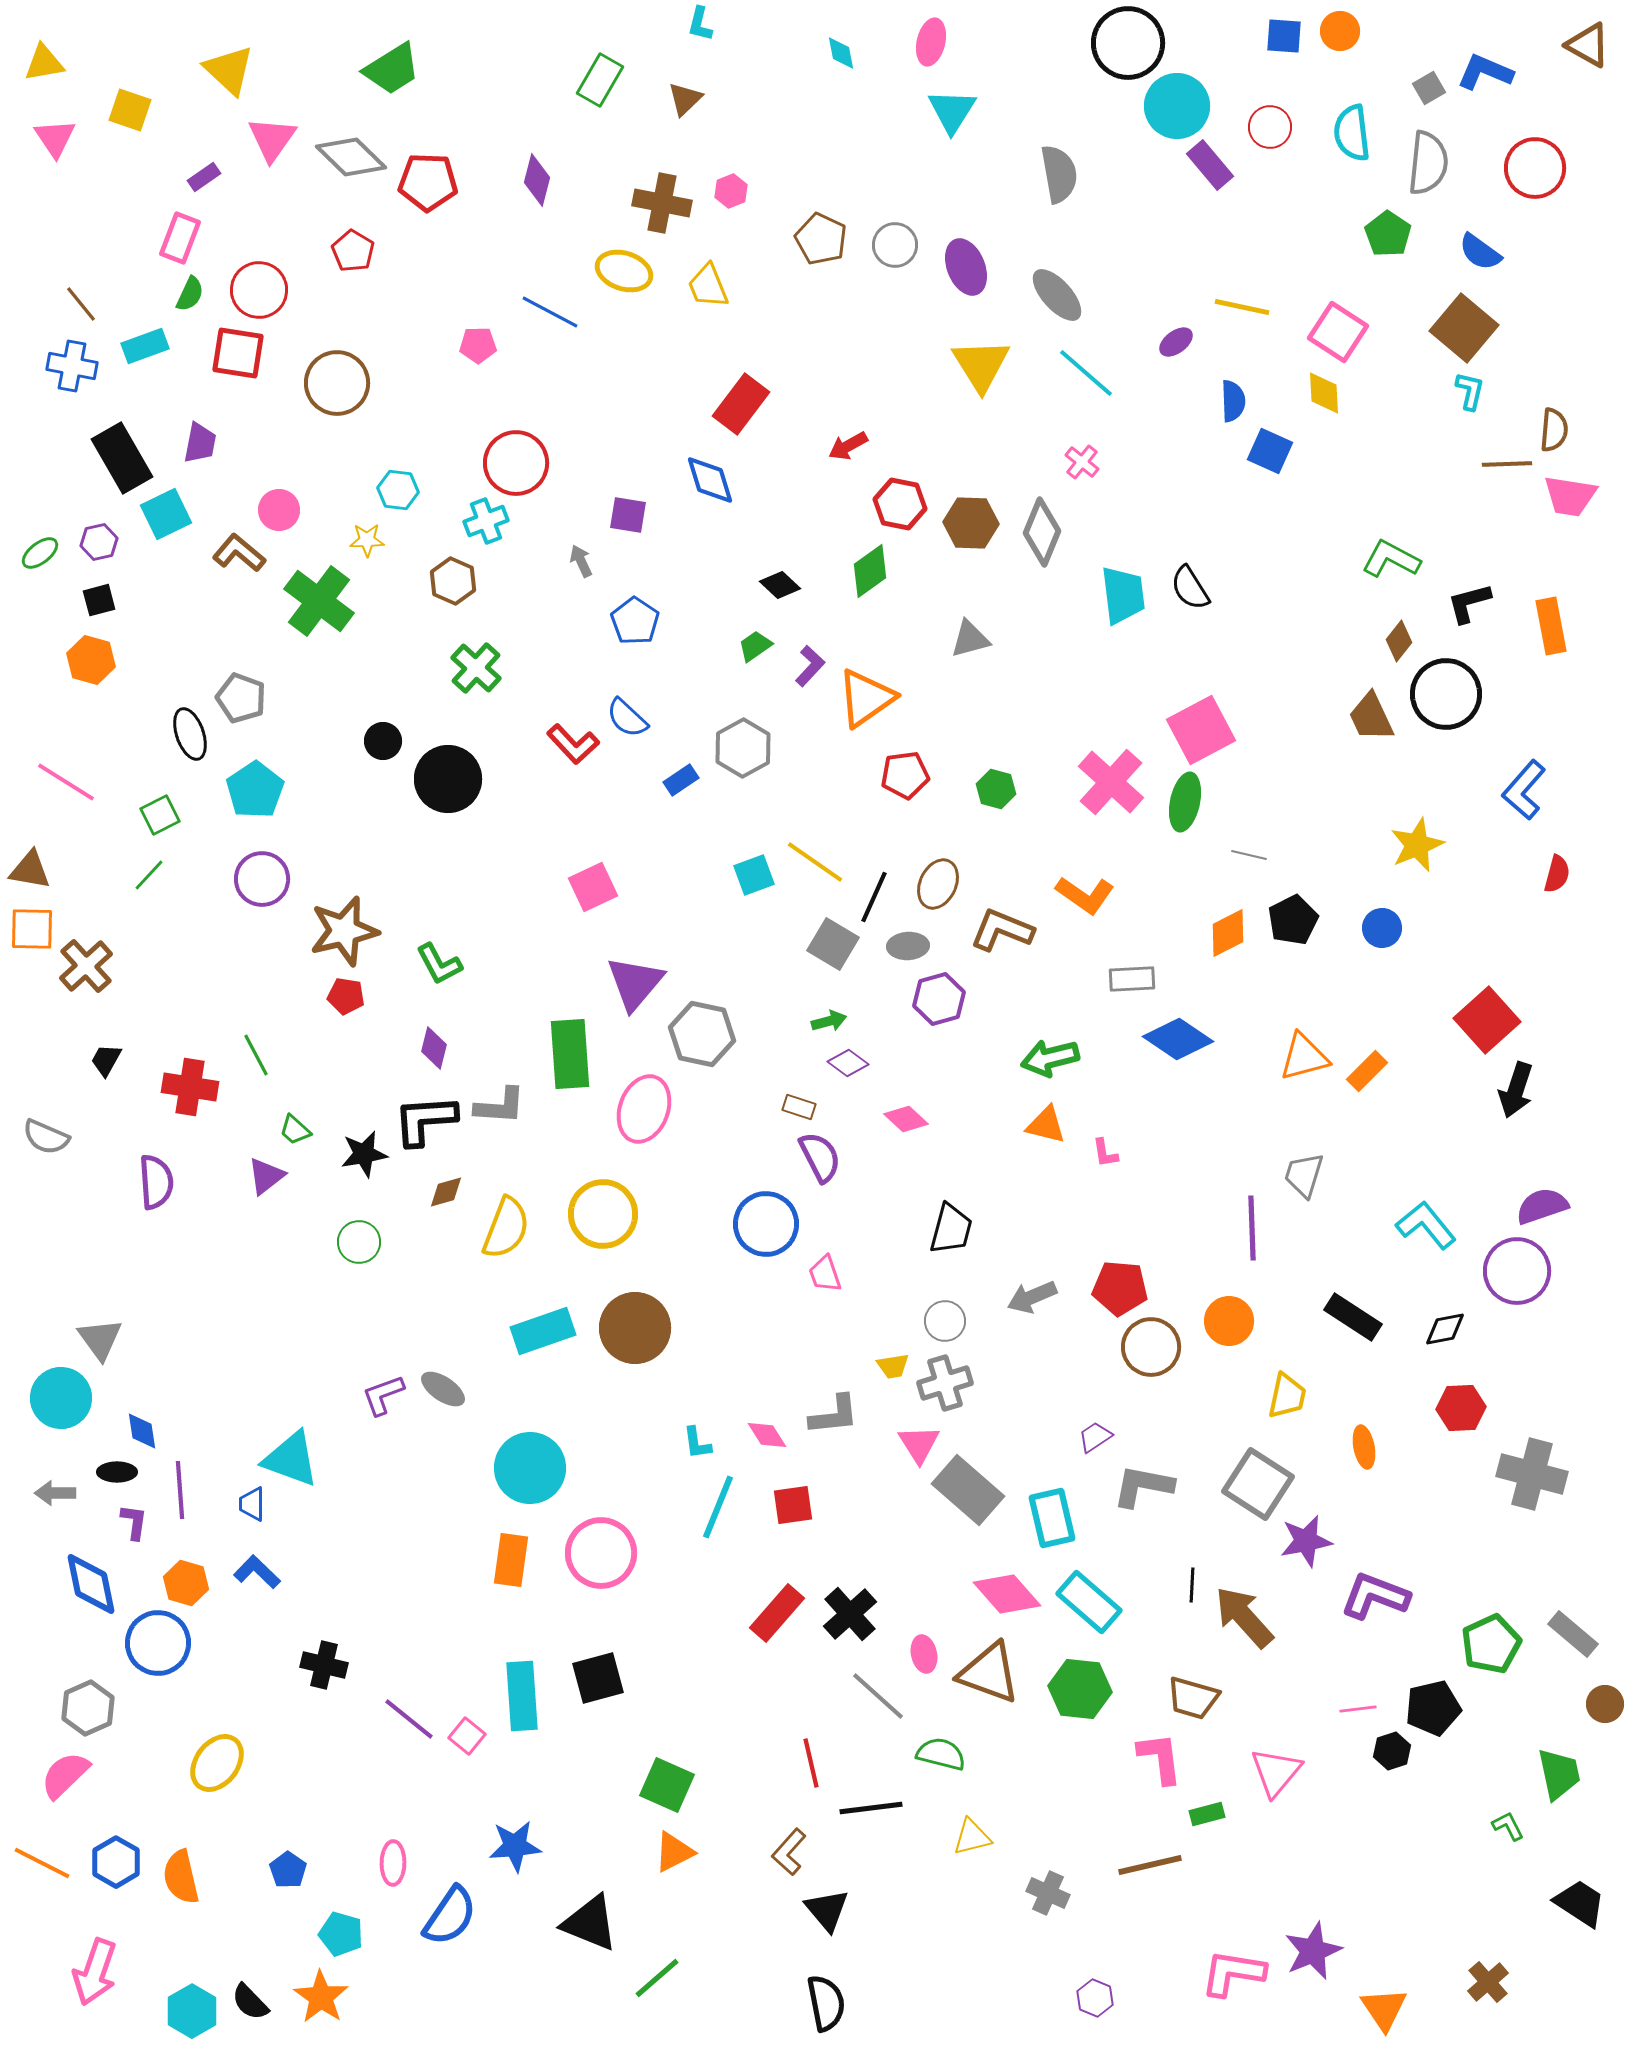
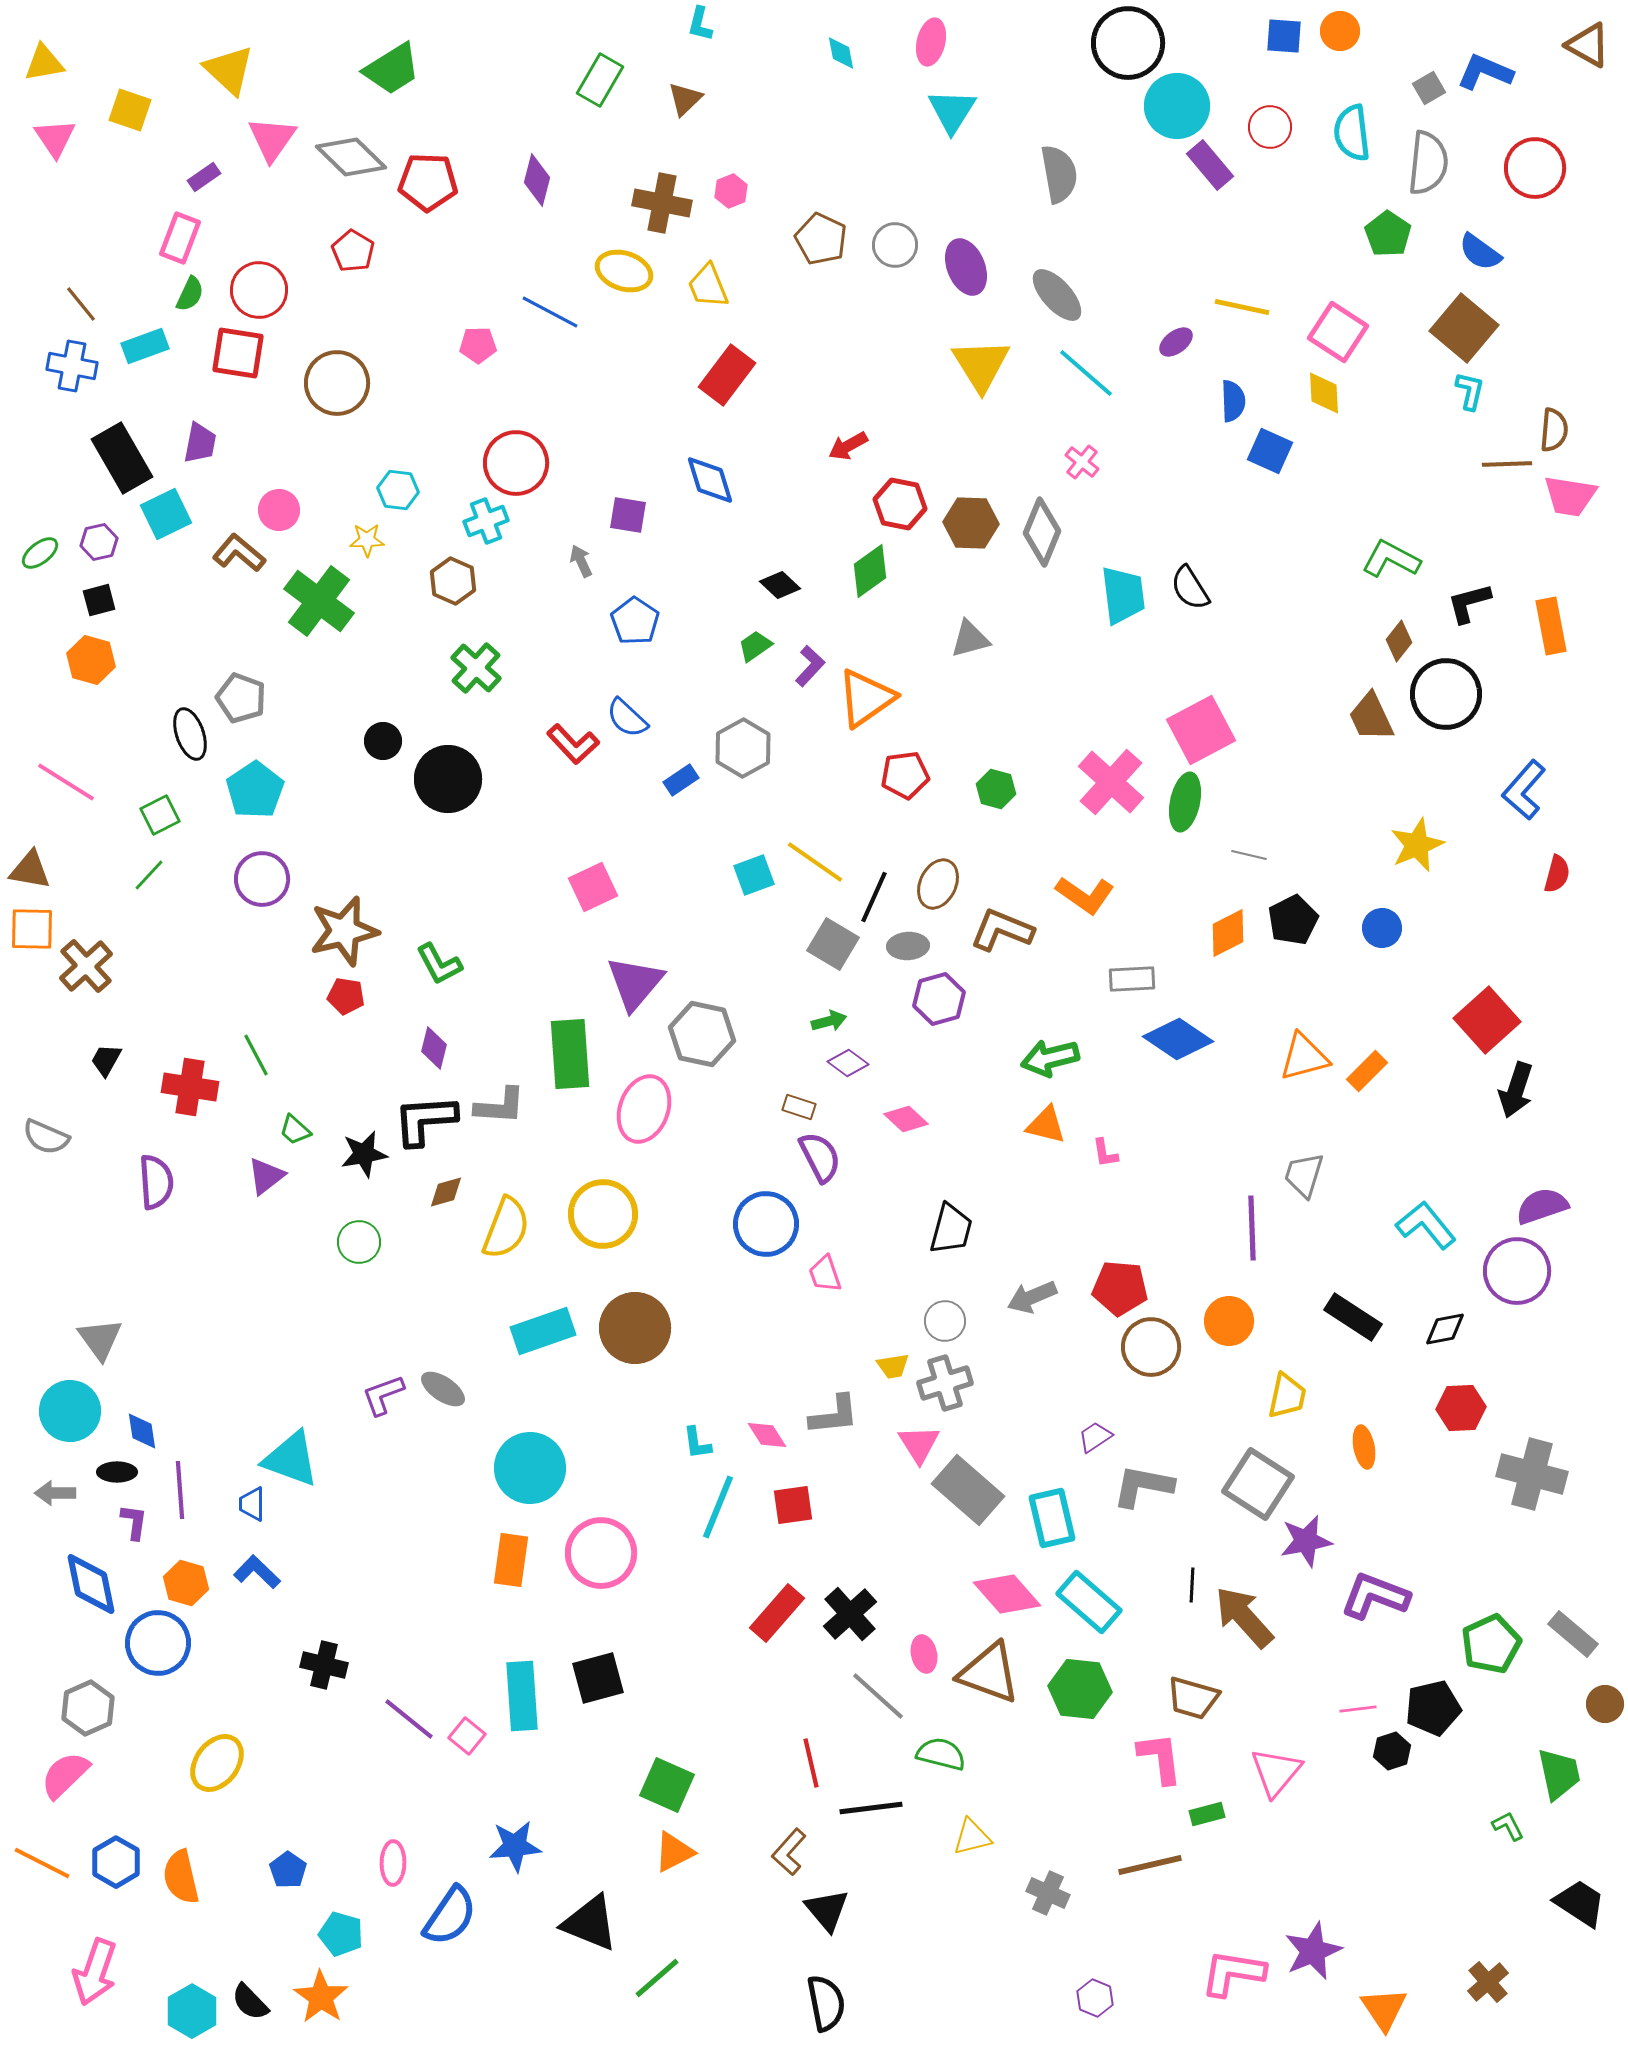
red rectangle at (741, 404): moved 14 px left, 29 px up
cyan circle at (61, 1398): moved 9 px right, 13 px down
